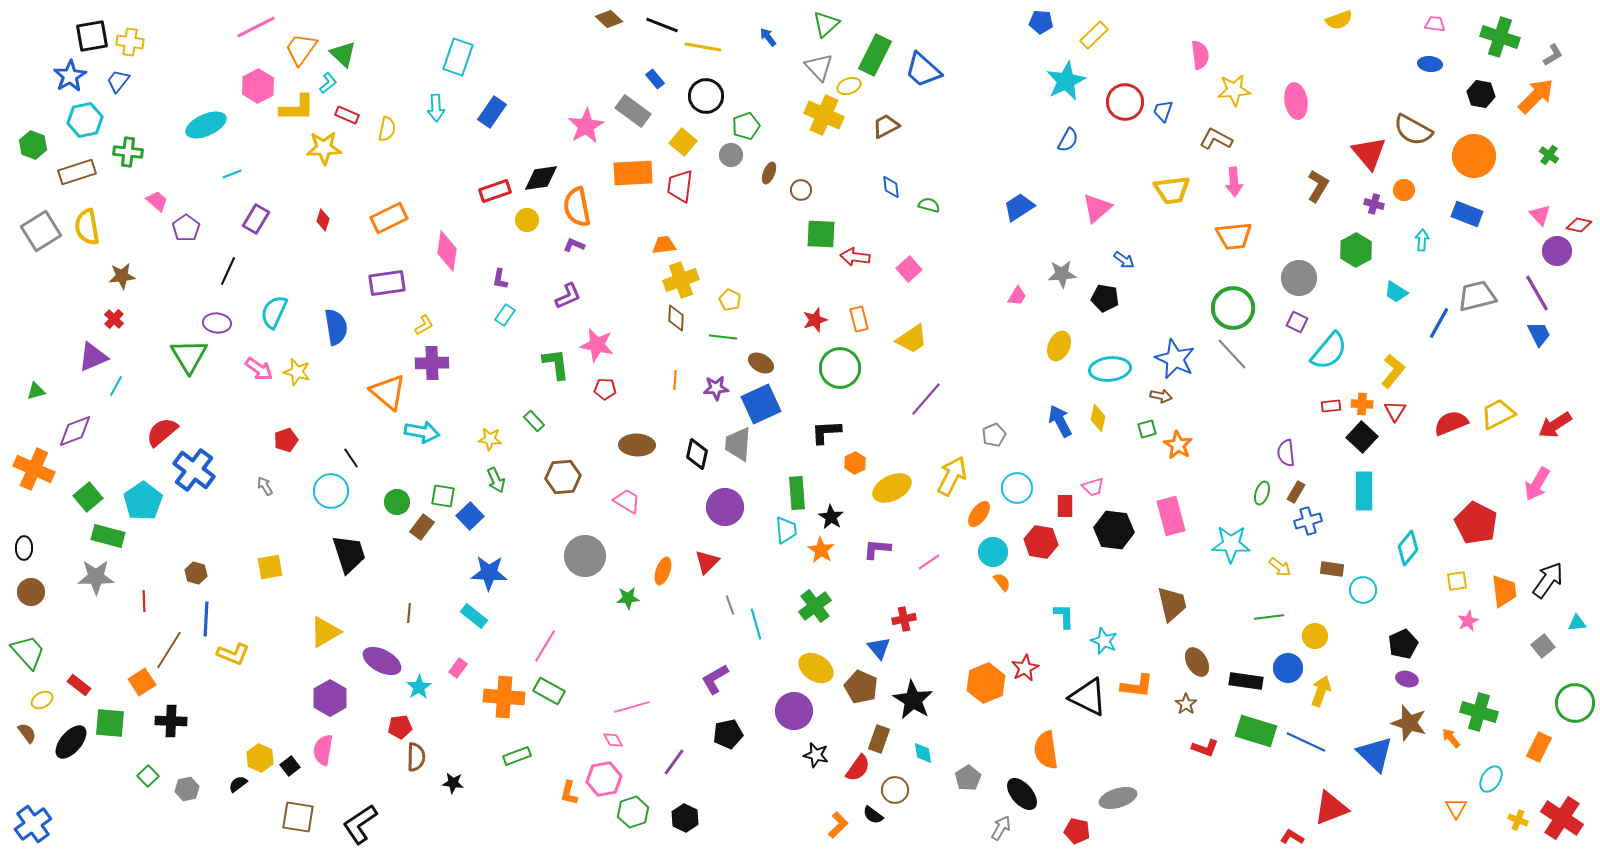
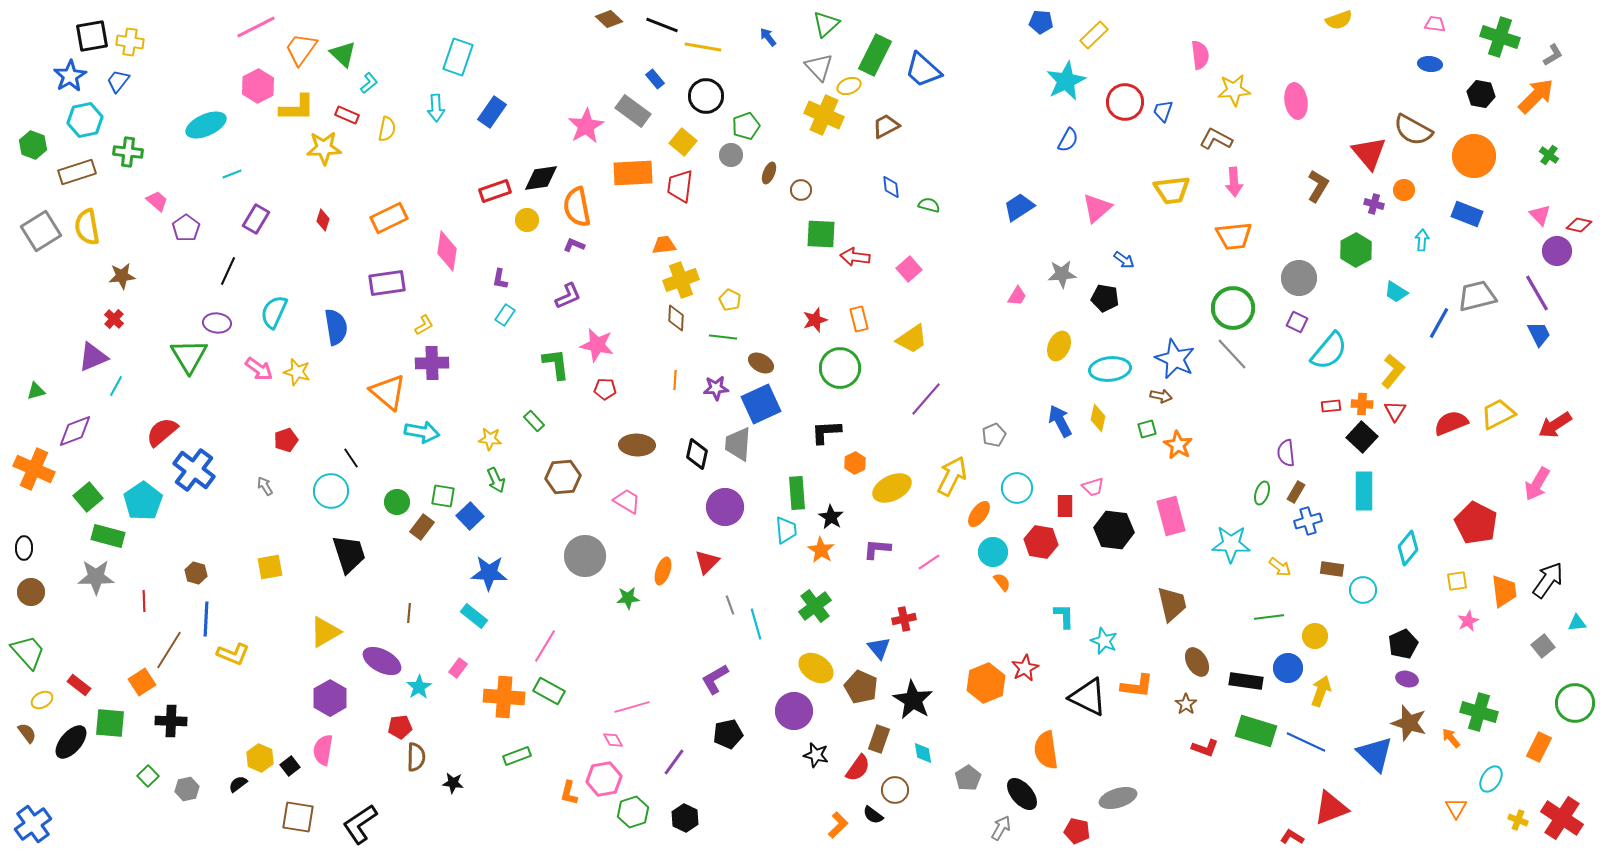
cyan L-shape at (328, 83): moved 41 px right
